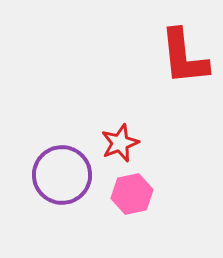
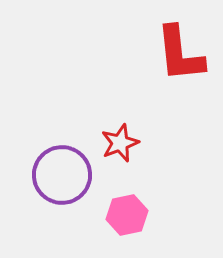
red L-shape: moved 4 px left, 3 px up
pink hexagon: moved 5 px left, 21 px down
